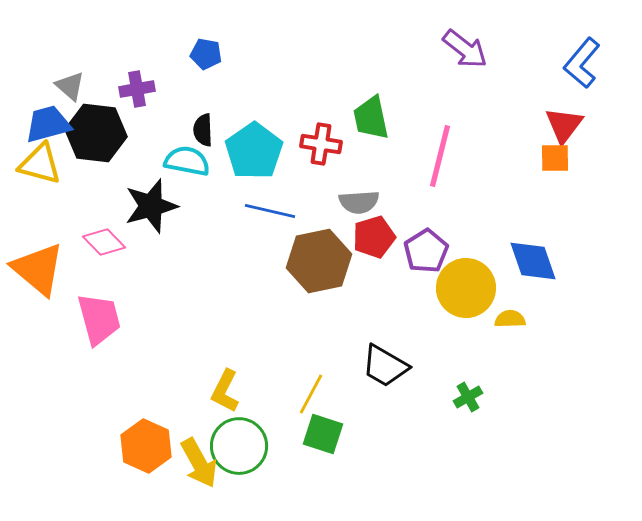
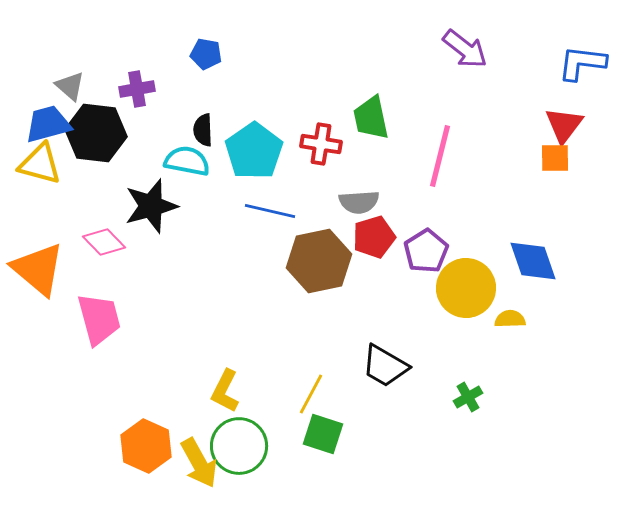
blue L-shape: rotated 57 degrees clockwise
